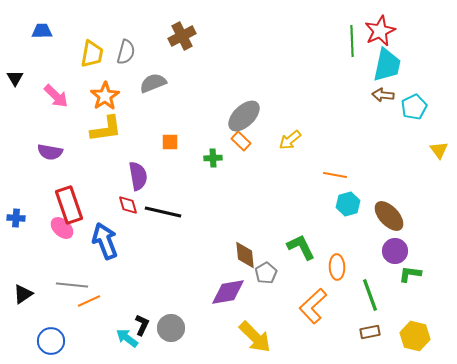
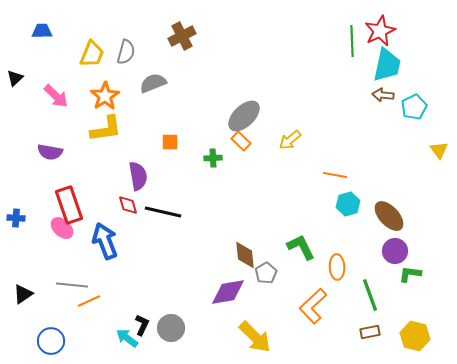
yellow trapezoid at (92, 54): rotated 12 degrees clockwise
black triangle at (15, 78): rotated 18 degrees clockwise
